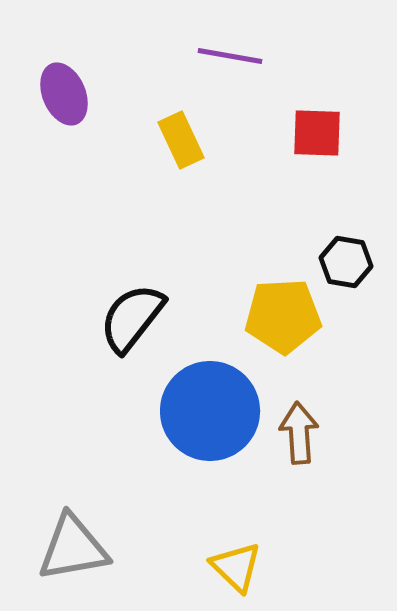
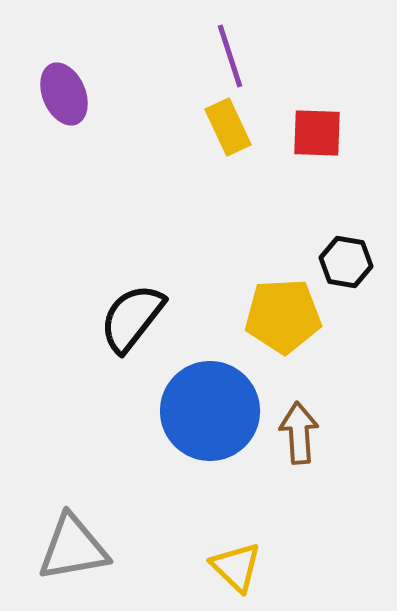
purple line: rotated 62 degrees clockwise
yellow rectangle: moved 47 px right, 13 px up
